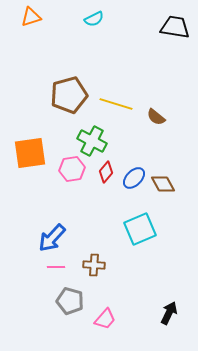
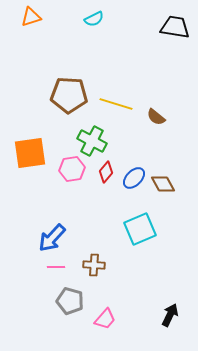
brown pentagon: rotated 18 degrees clockwise
black arrow: moved 1 px right, 2 px down
